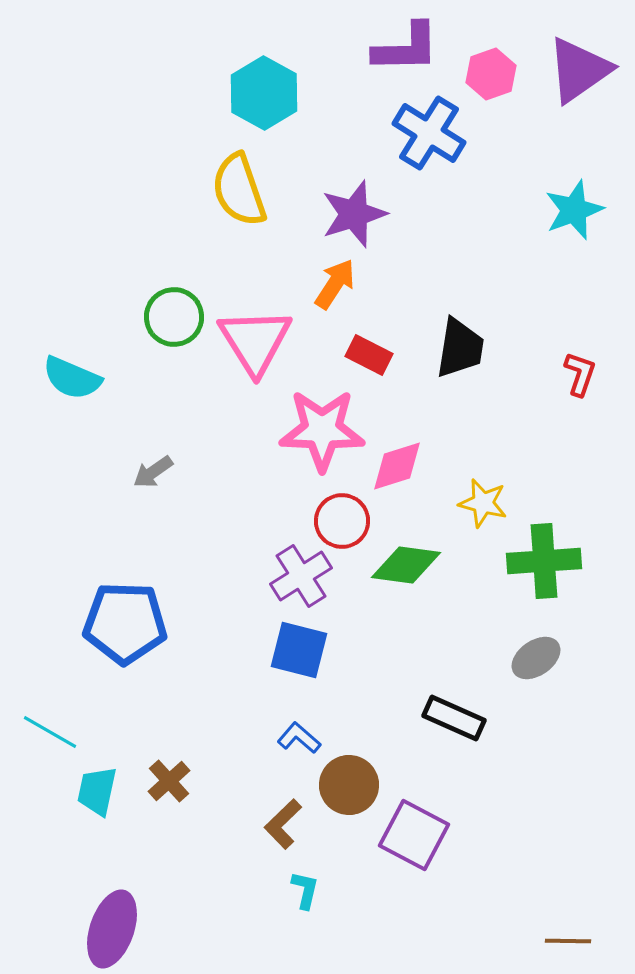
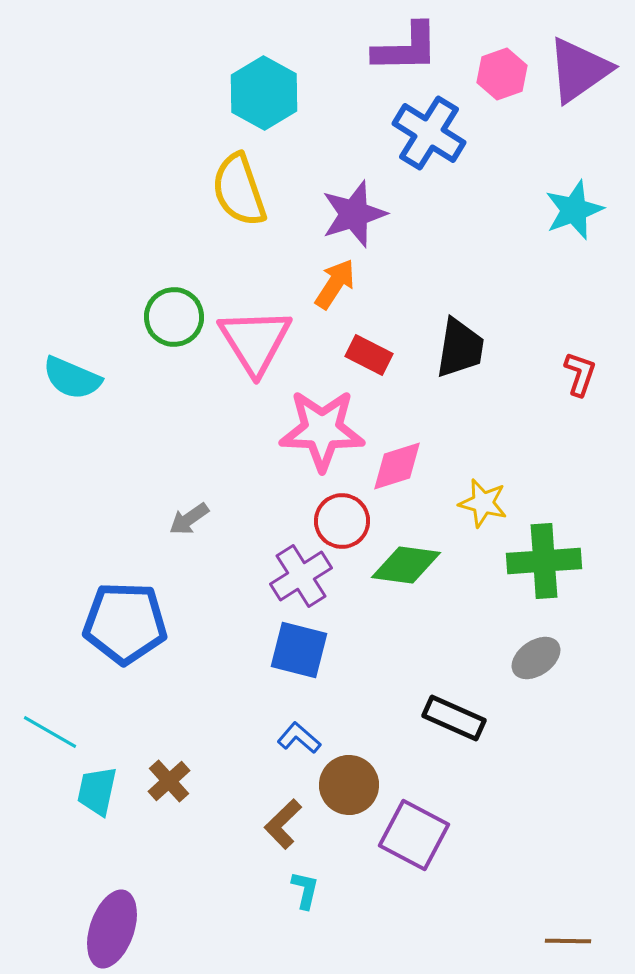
pink hexagon: moved 11 px right
gray arrow: moved 36 px right, 47 px down
